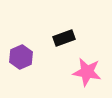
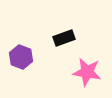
purple hexagon: rotated 15 degrees counterclockwise
